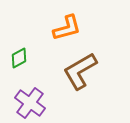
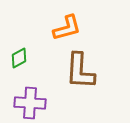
brown L-shape: rotated 57 degrees counterclockwise
purple cross: rotated 32 degrees counterclockwise
